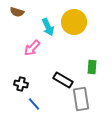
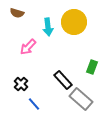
brown semicircle: moved 1 px down
cyan arrow: rotated 18 degrees clockwise
pink arrow: moved 4 px left, 1 px up
green rectangle: rotated 16 degrees clockwise
black rectangle: rotated 18 degrees clockwise
black cross: rotated 32 degrees clockwise
gray rectangle: rotated 40 degrees counterclockwise
